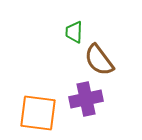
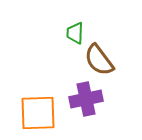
green trapezoid: moved 1 px right, 1 px down
orange square: rotated 9 degrees counterclockwise
